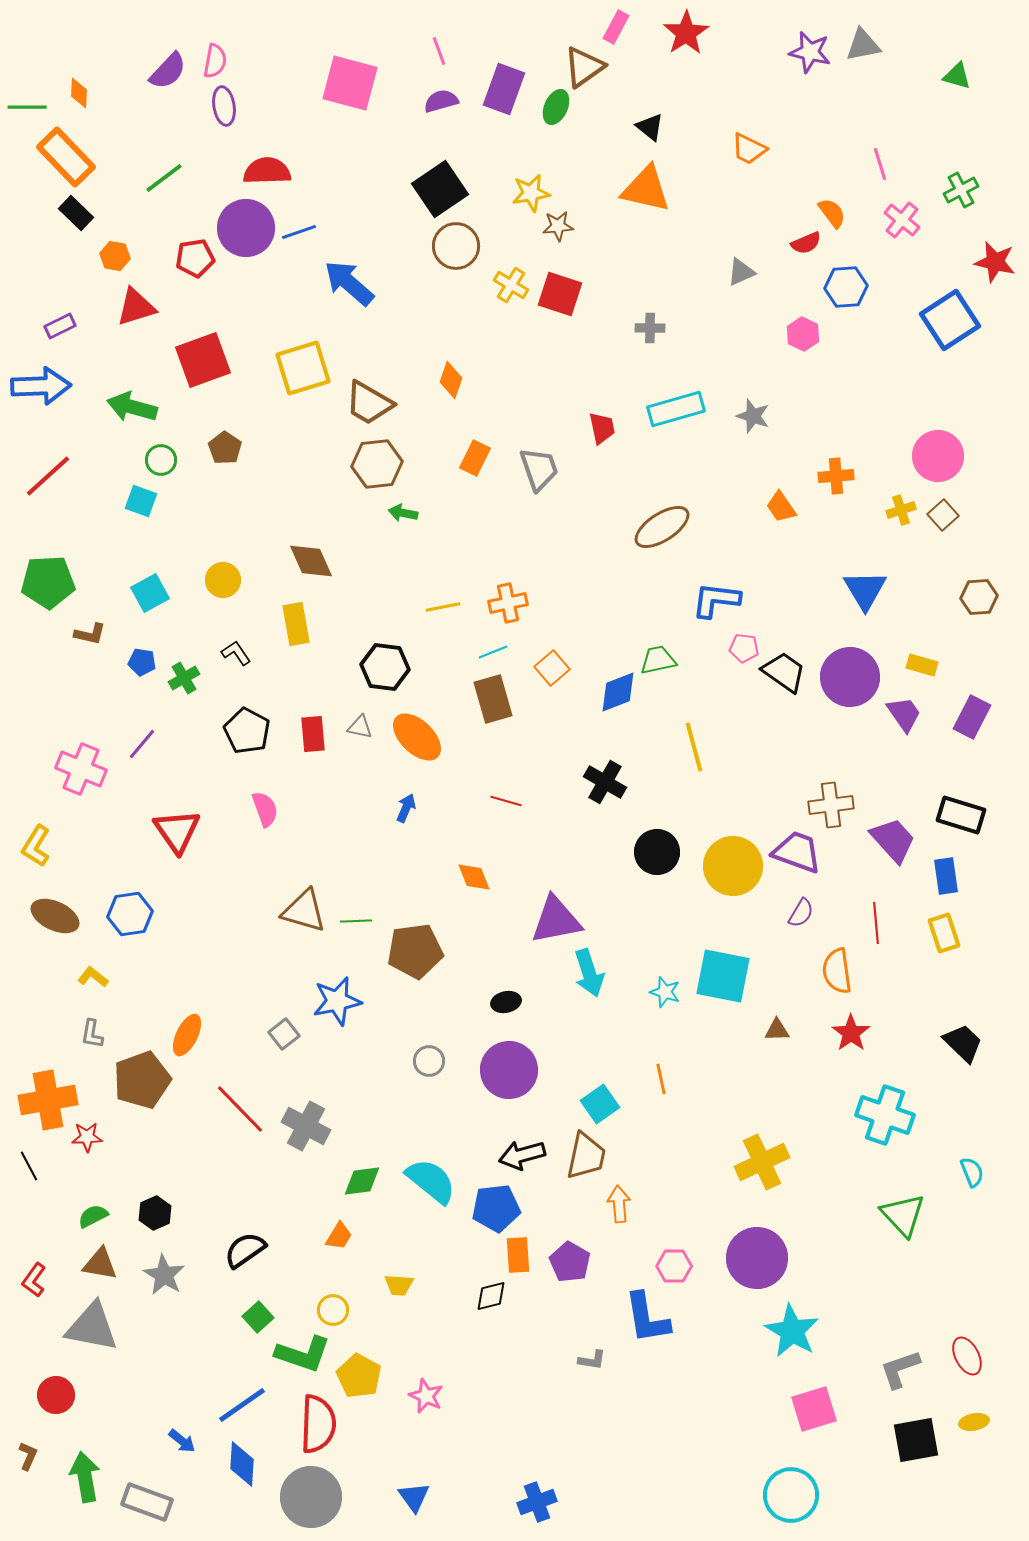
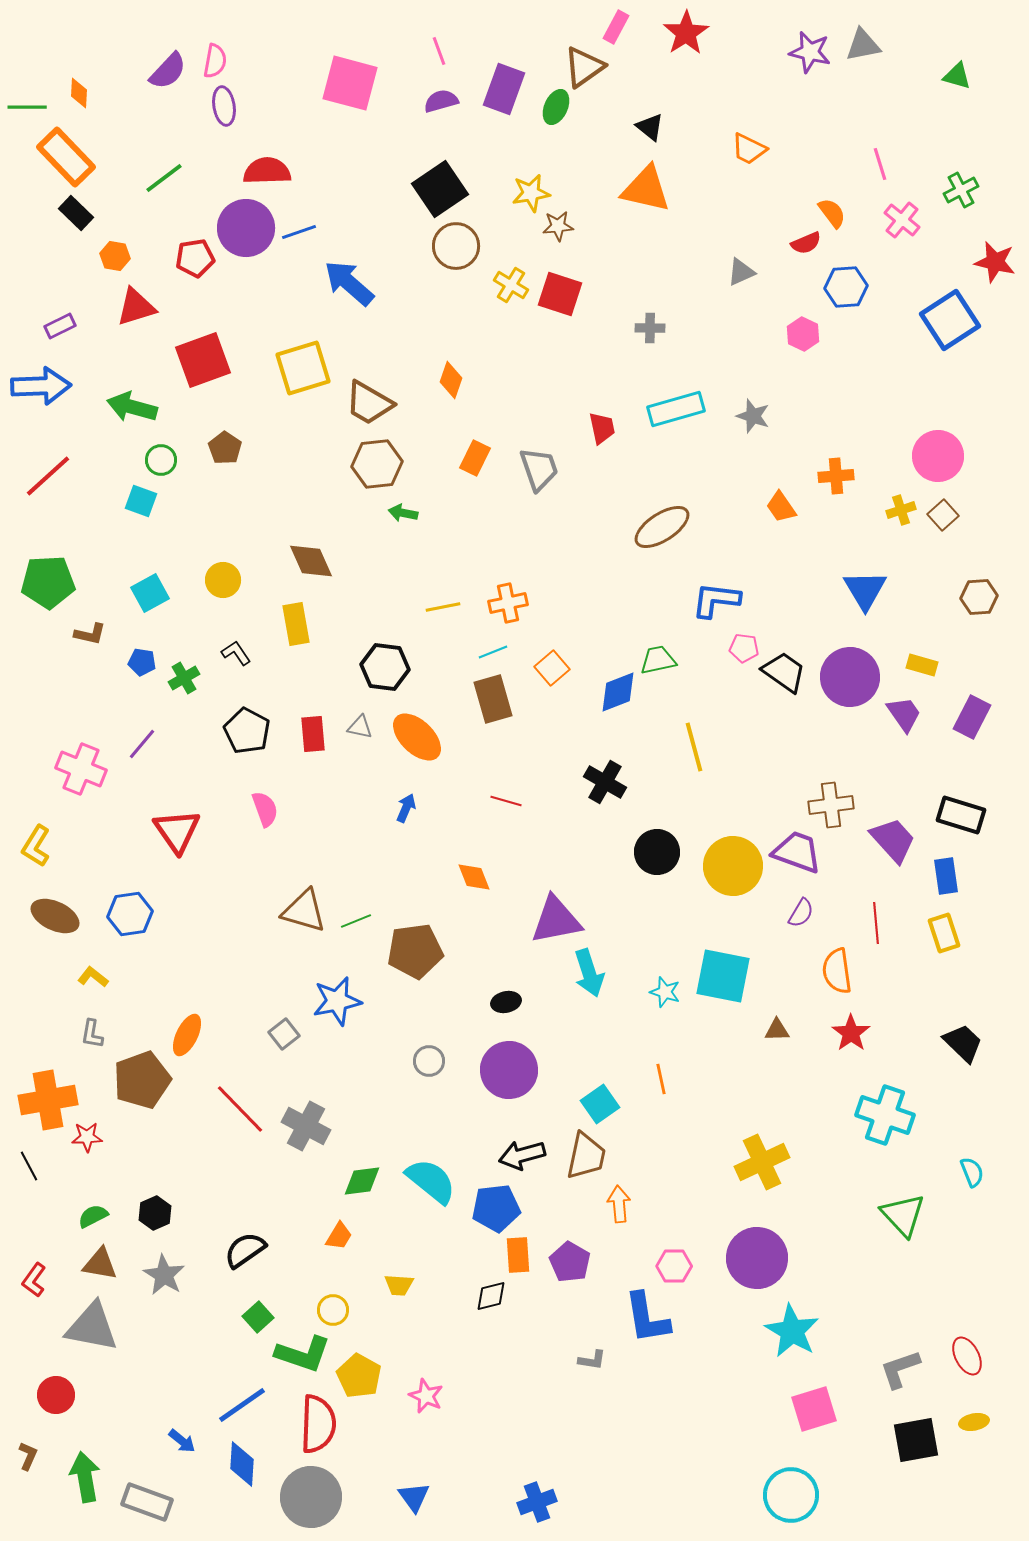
green line at (356, 921): rotated 20 degrees counterclockwise
